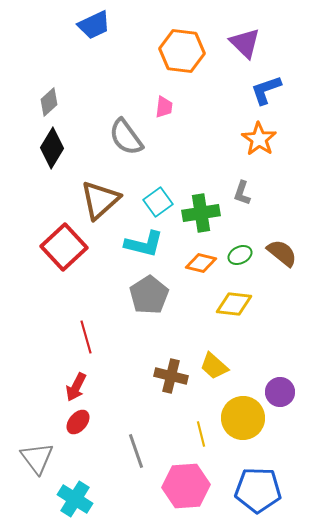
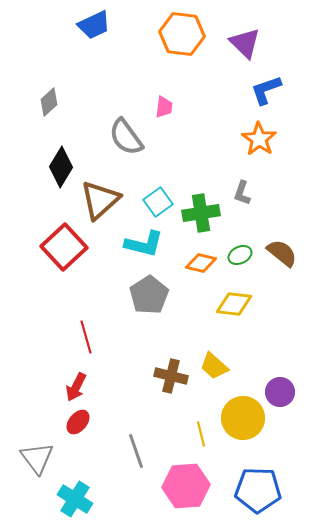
orange hexagon: moved 17 px up
black diamond: moved 9 px right, 19 px down
